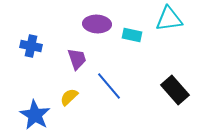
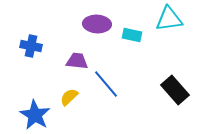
purple trapezoid: moved 2 px down; rotated 65 degrees counterclockwise
blue line: moved 3 px left, 2 px up
